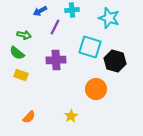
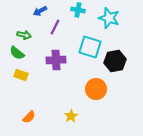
cyan cross: moved 6 px right; rotated 16 degrees clockwise
black hexagon: rotated 25 degrees counterclockwise
